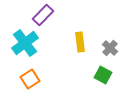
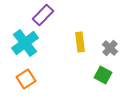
orange square: moved 4 px left
